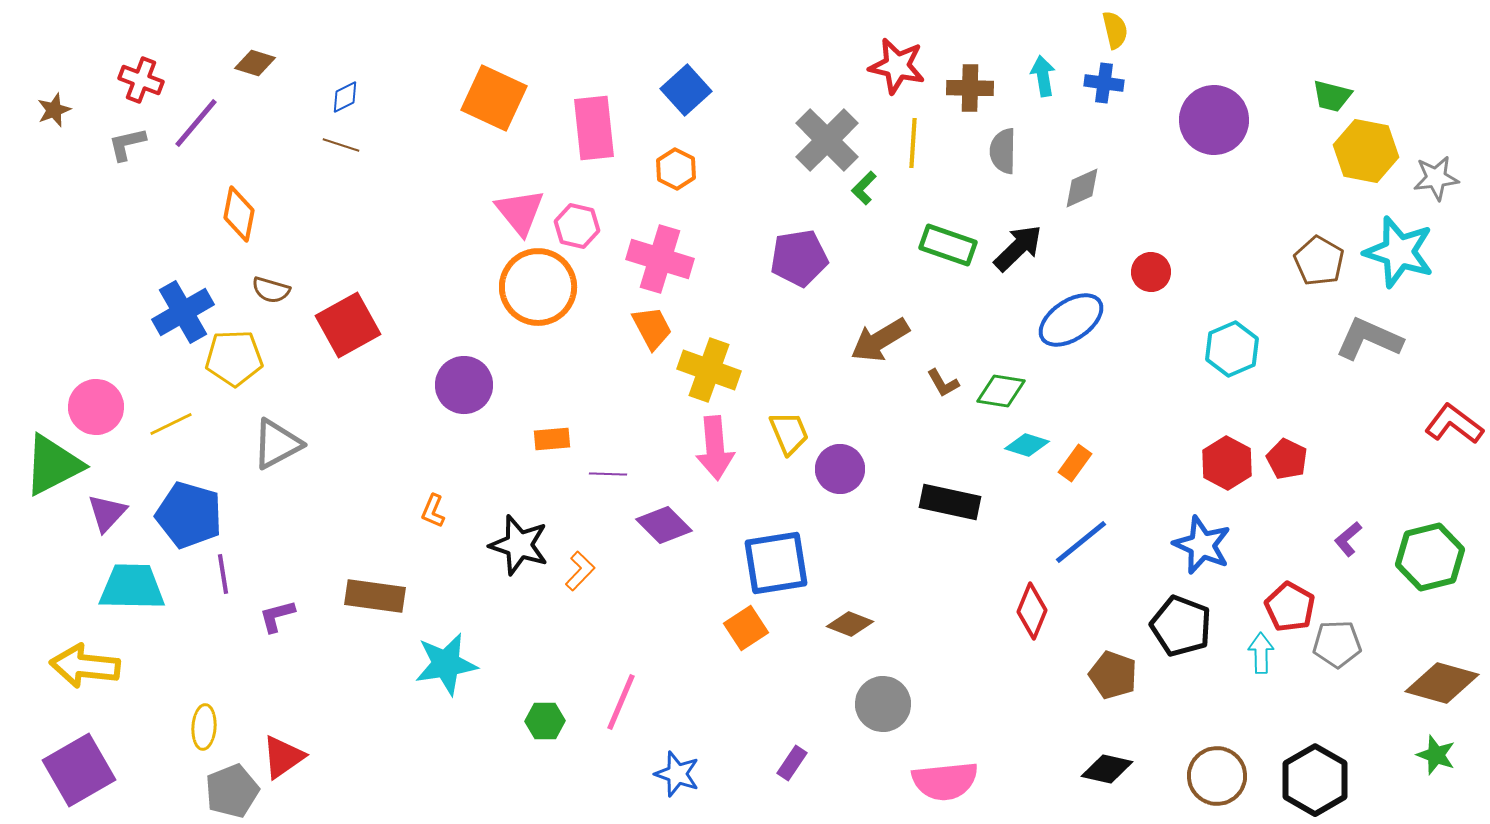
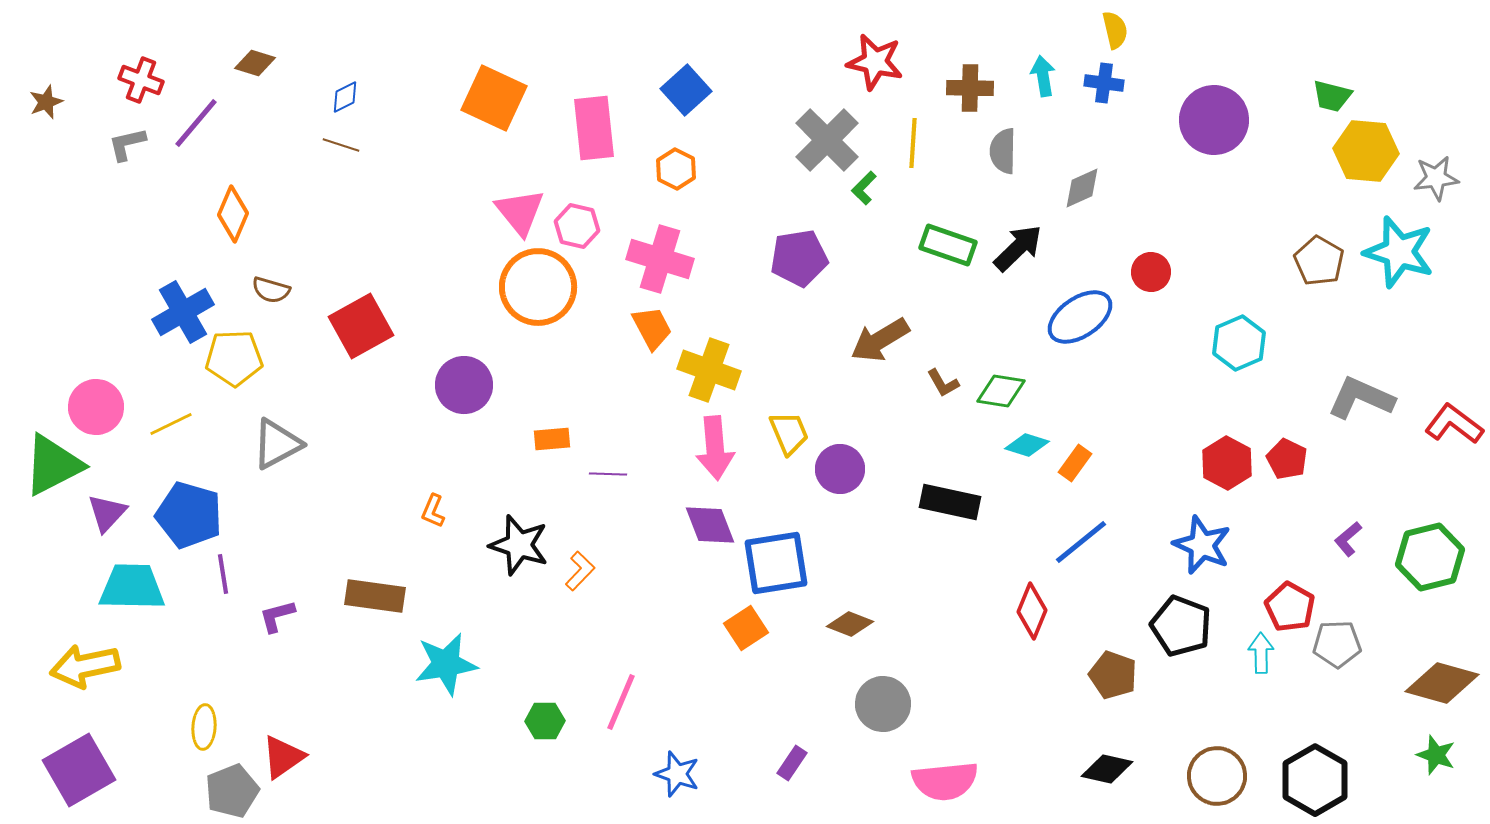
red star at (897, 66): moved 22 px left, 4 px up
brown star at (54, 110): moved 8 px left, 8 px up
yellow hexagon at (1366, 151): rotated 6 degrees counterclockwise
orange diamond at (239, 214): moved 6 px left; rotated 12 degrees clockwise
blue ellipse at (1071, 320): moved 9 px right, 3 px up
red square at (348, 325): moved 13 px right, 1 px down
gray L-shape at (1369, 339): moved 8 px left, 59 px down
cyan hexagon at (1232, 349): moved 7 px right, 6 px up
purple diamond at (664, 525): moved 46 px right; rotated 24 degrees clockwise
yellow arrow at (85, 666): rotated 18 degrees counterclockwise
